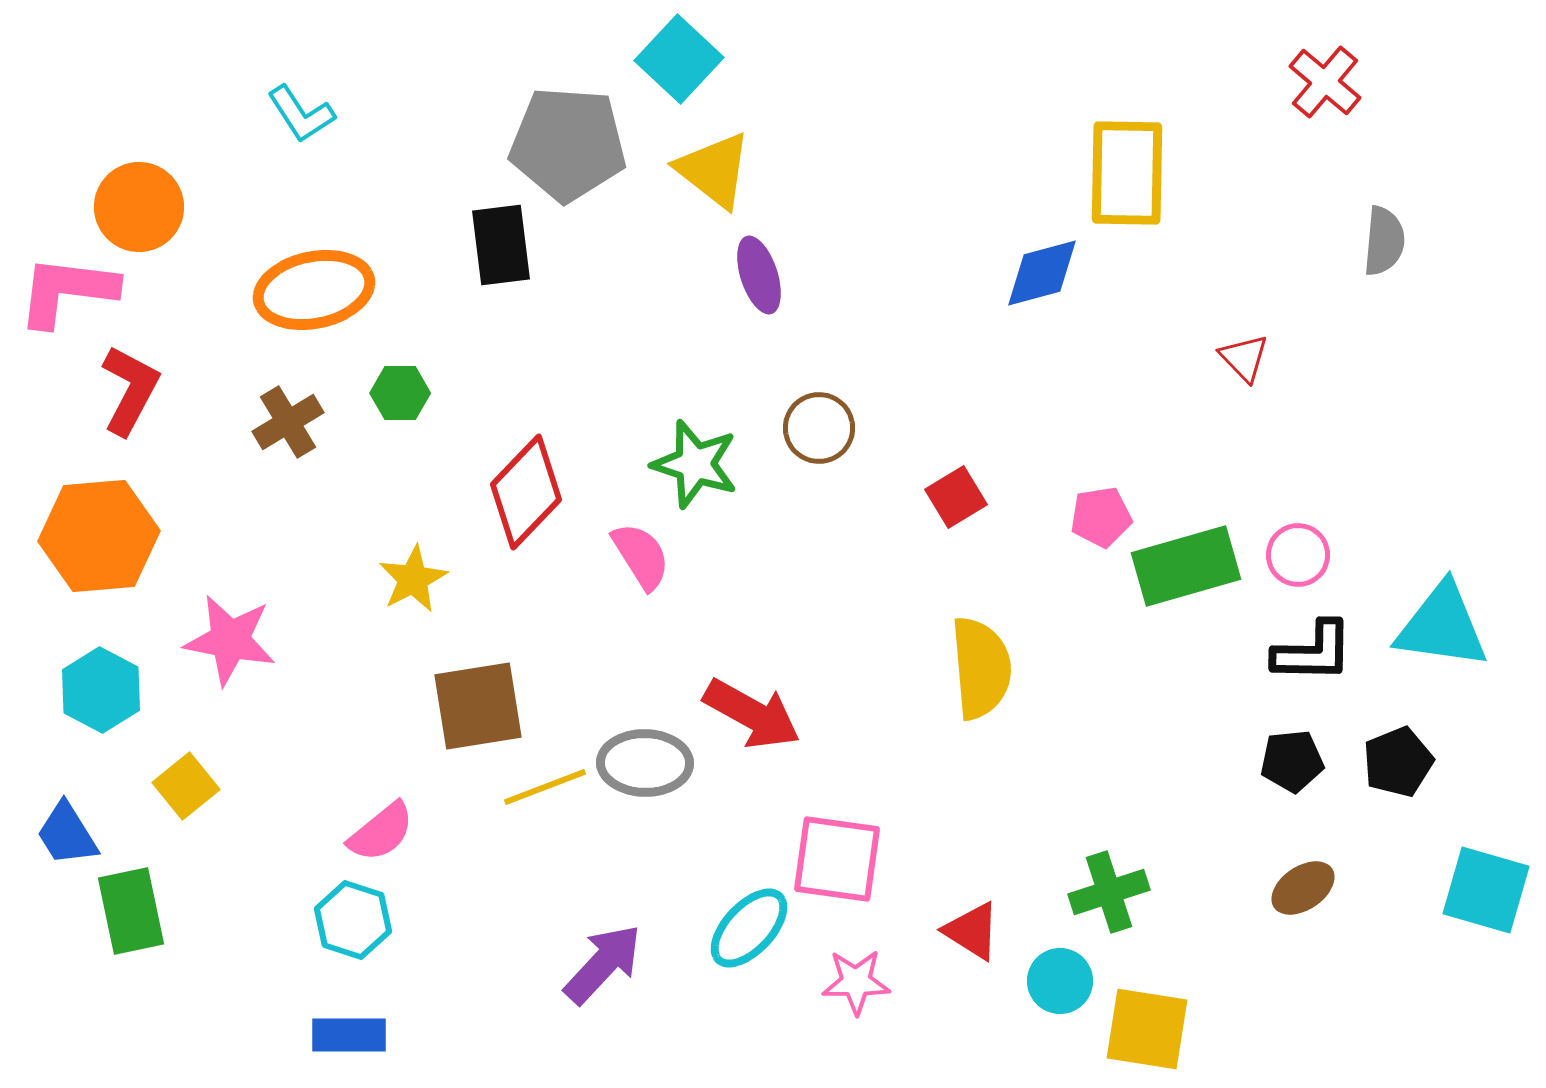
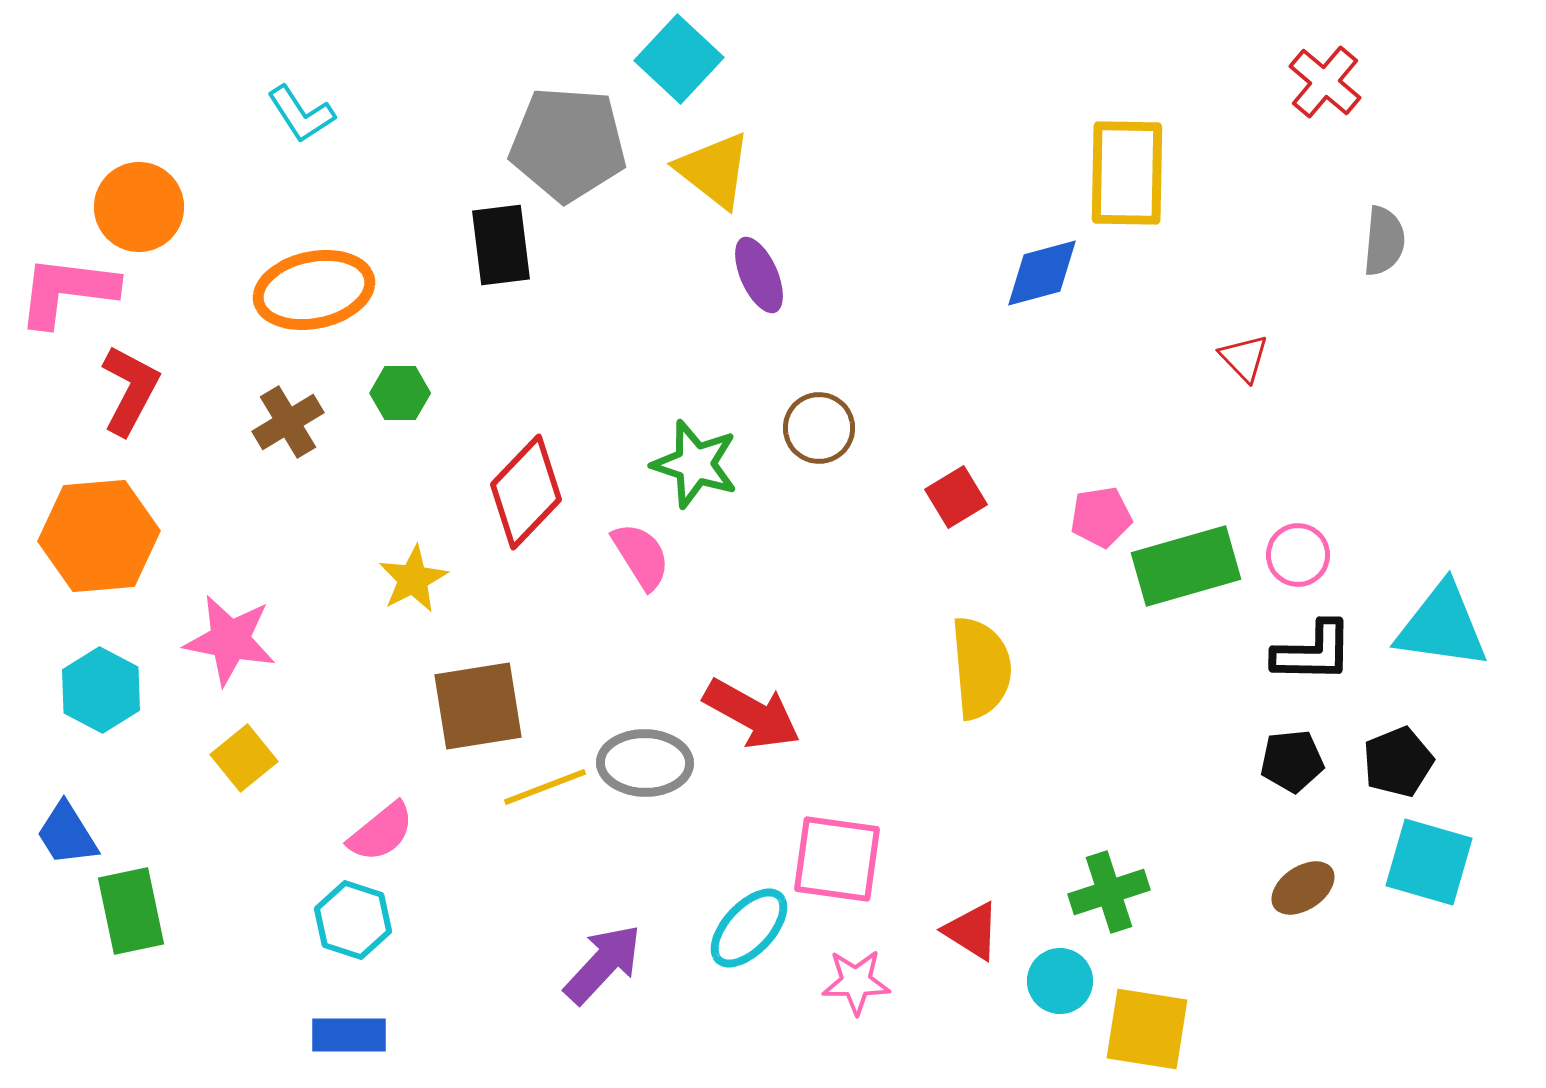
purple ellipse at (759, 275): rotated 6 degrees counterclockwise
yellow square at (186, 786): moved 58 px right, 28 px up
cyan square at (1486, 890): moved 57 px left, 28 px up
